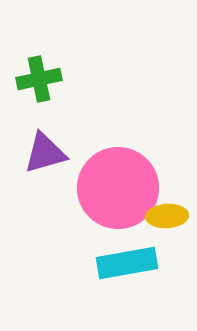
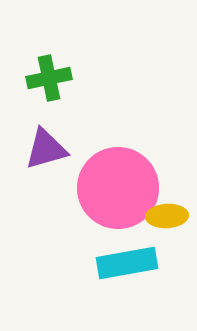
green cross: moved 10 px right, 1 px up
purple triangle: moved 1 px right, 4 px up
